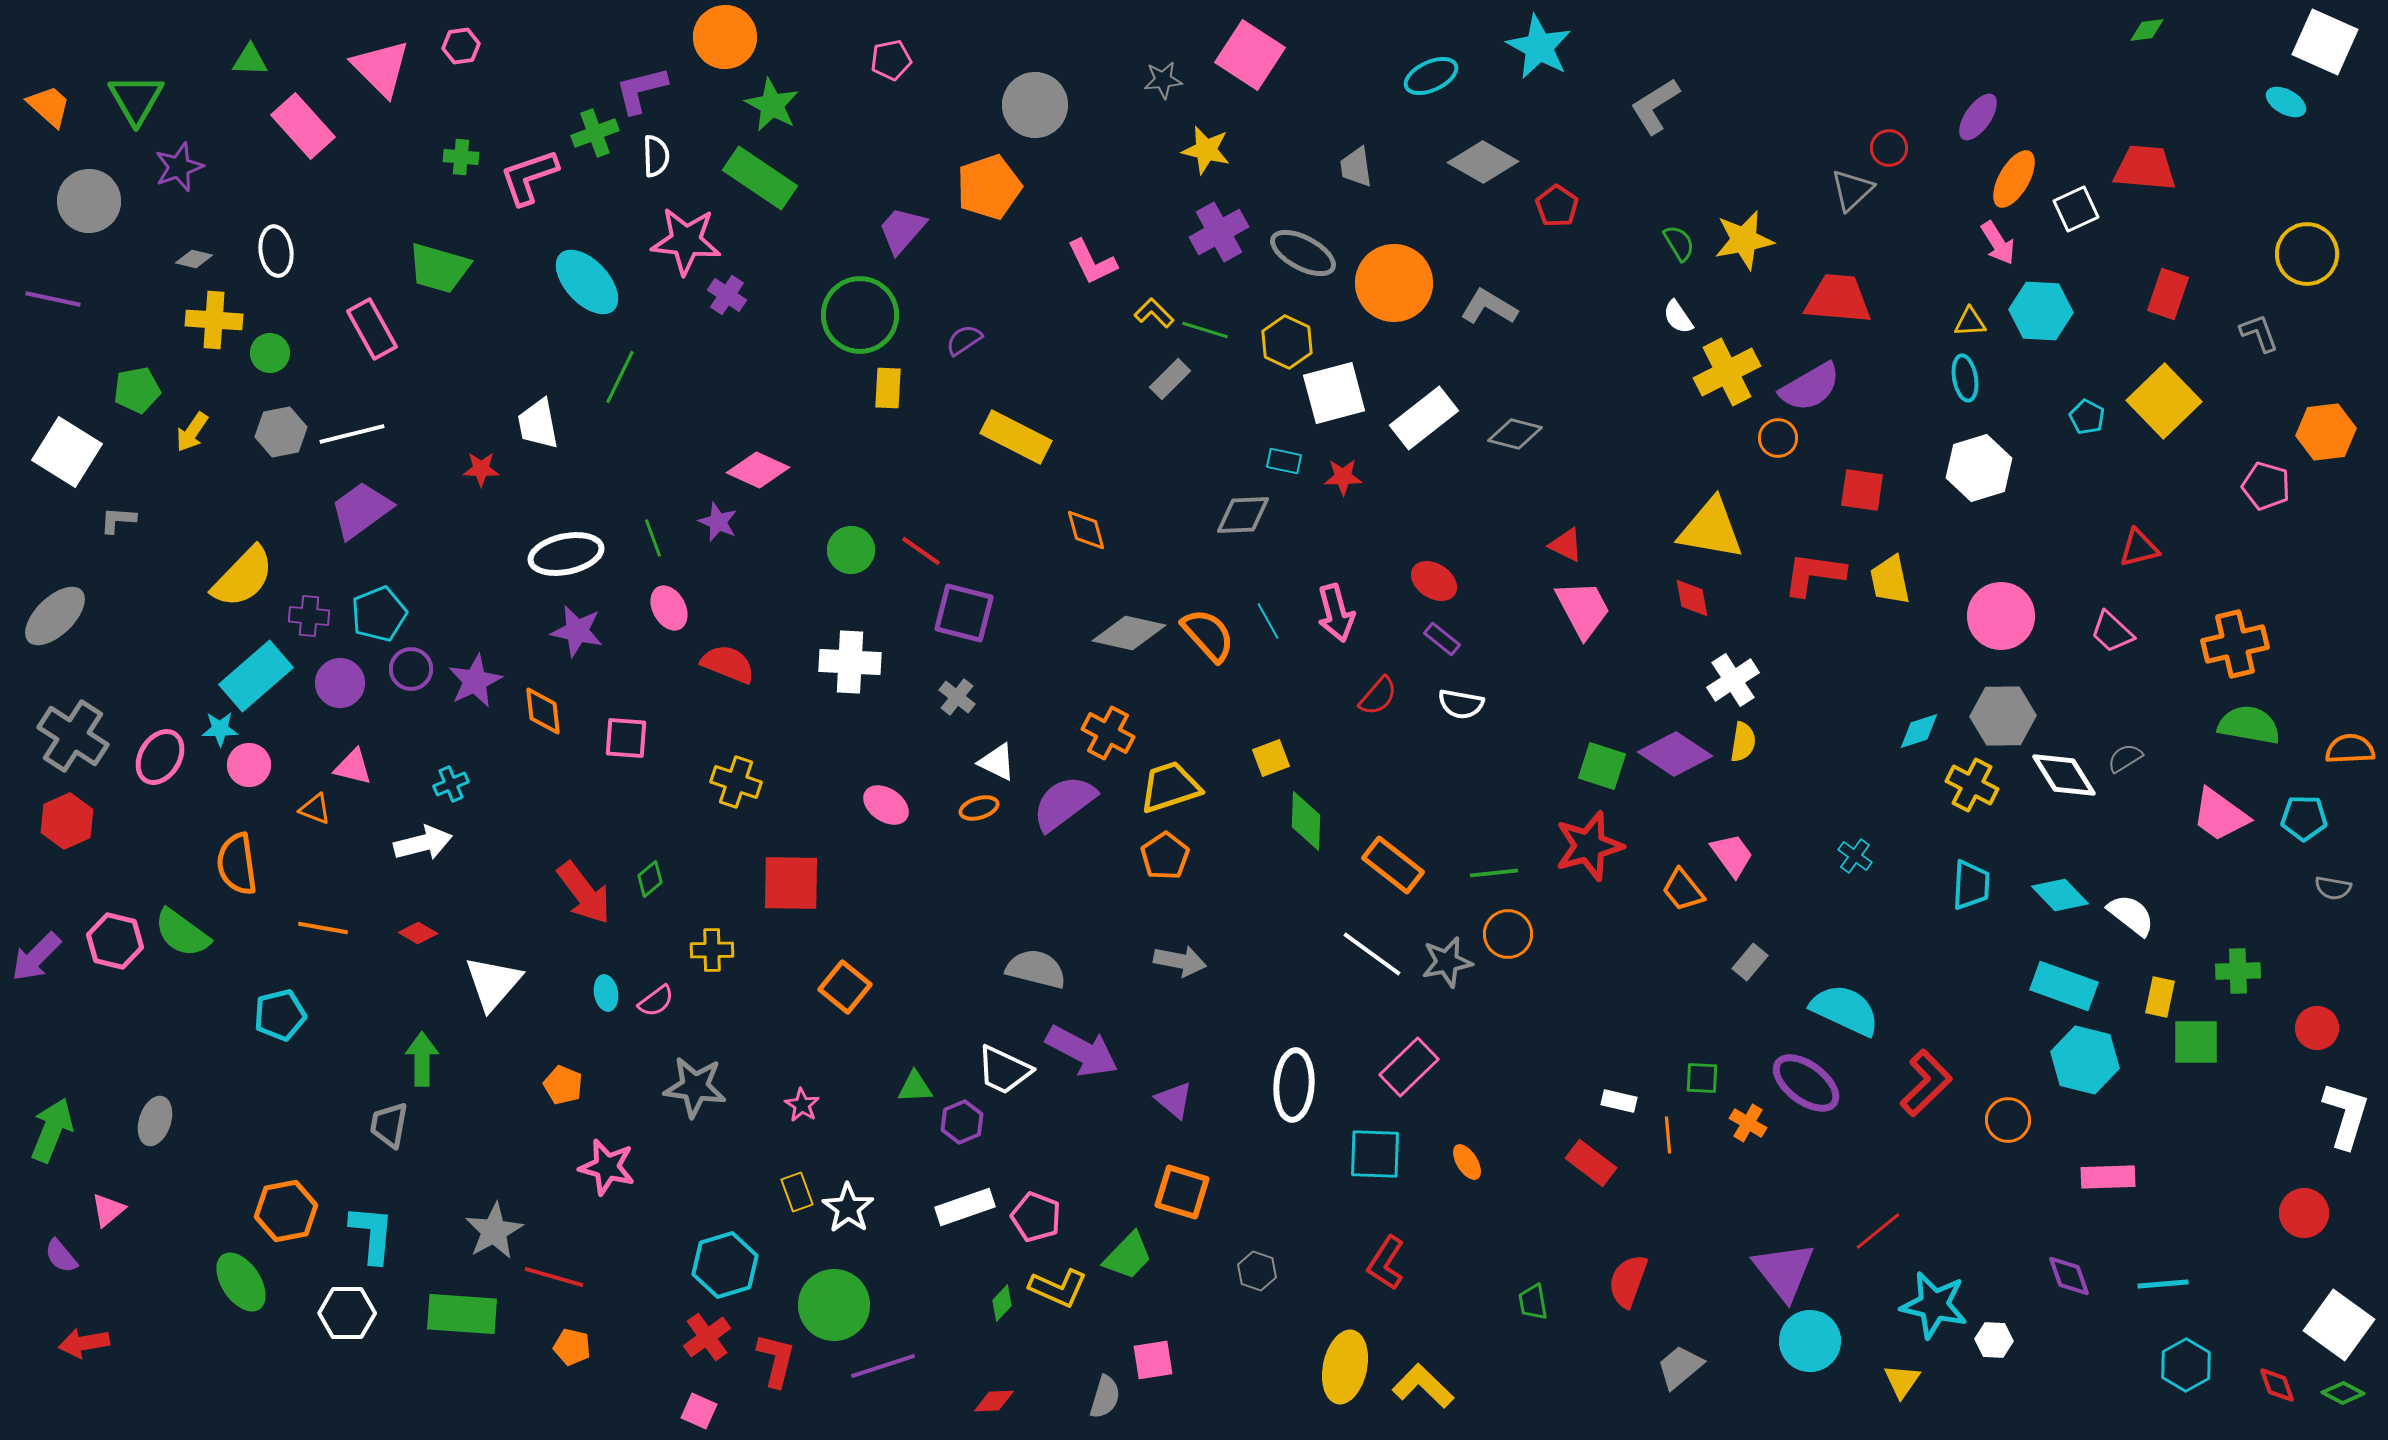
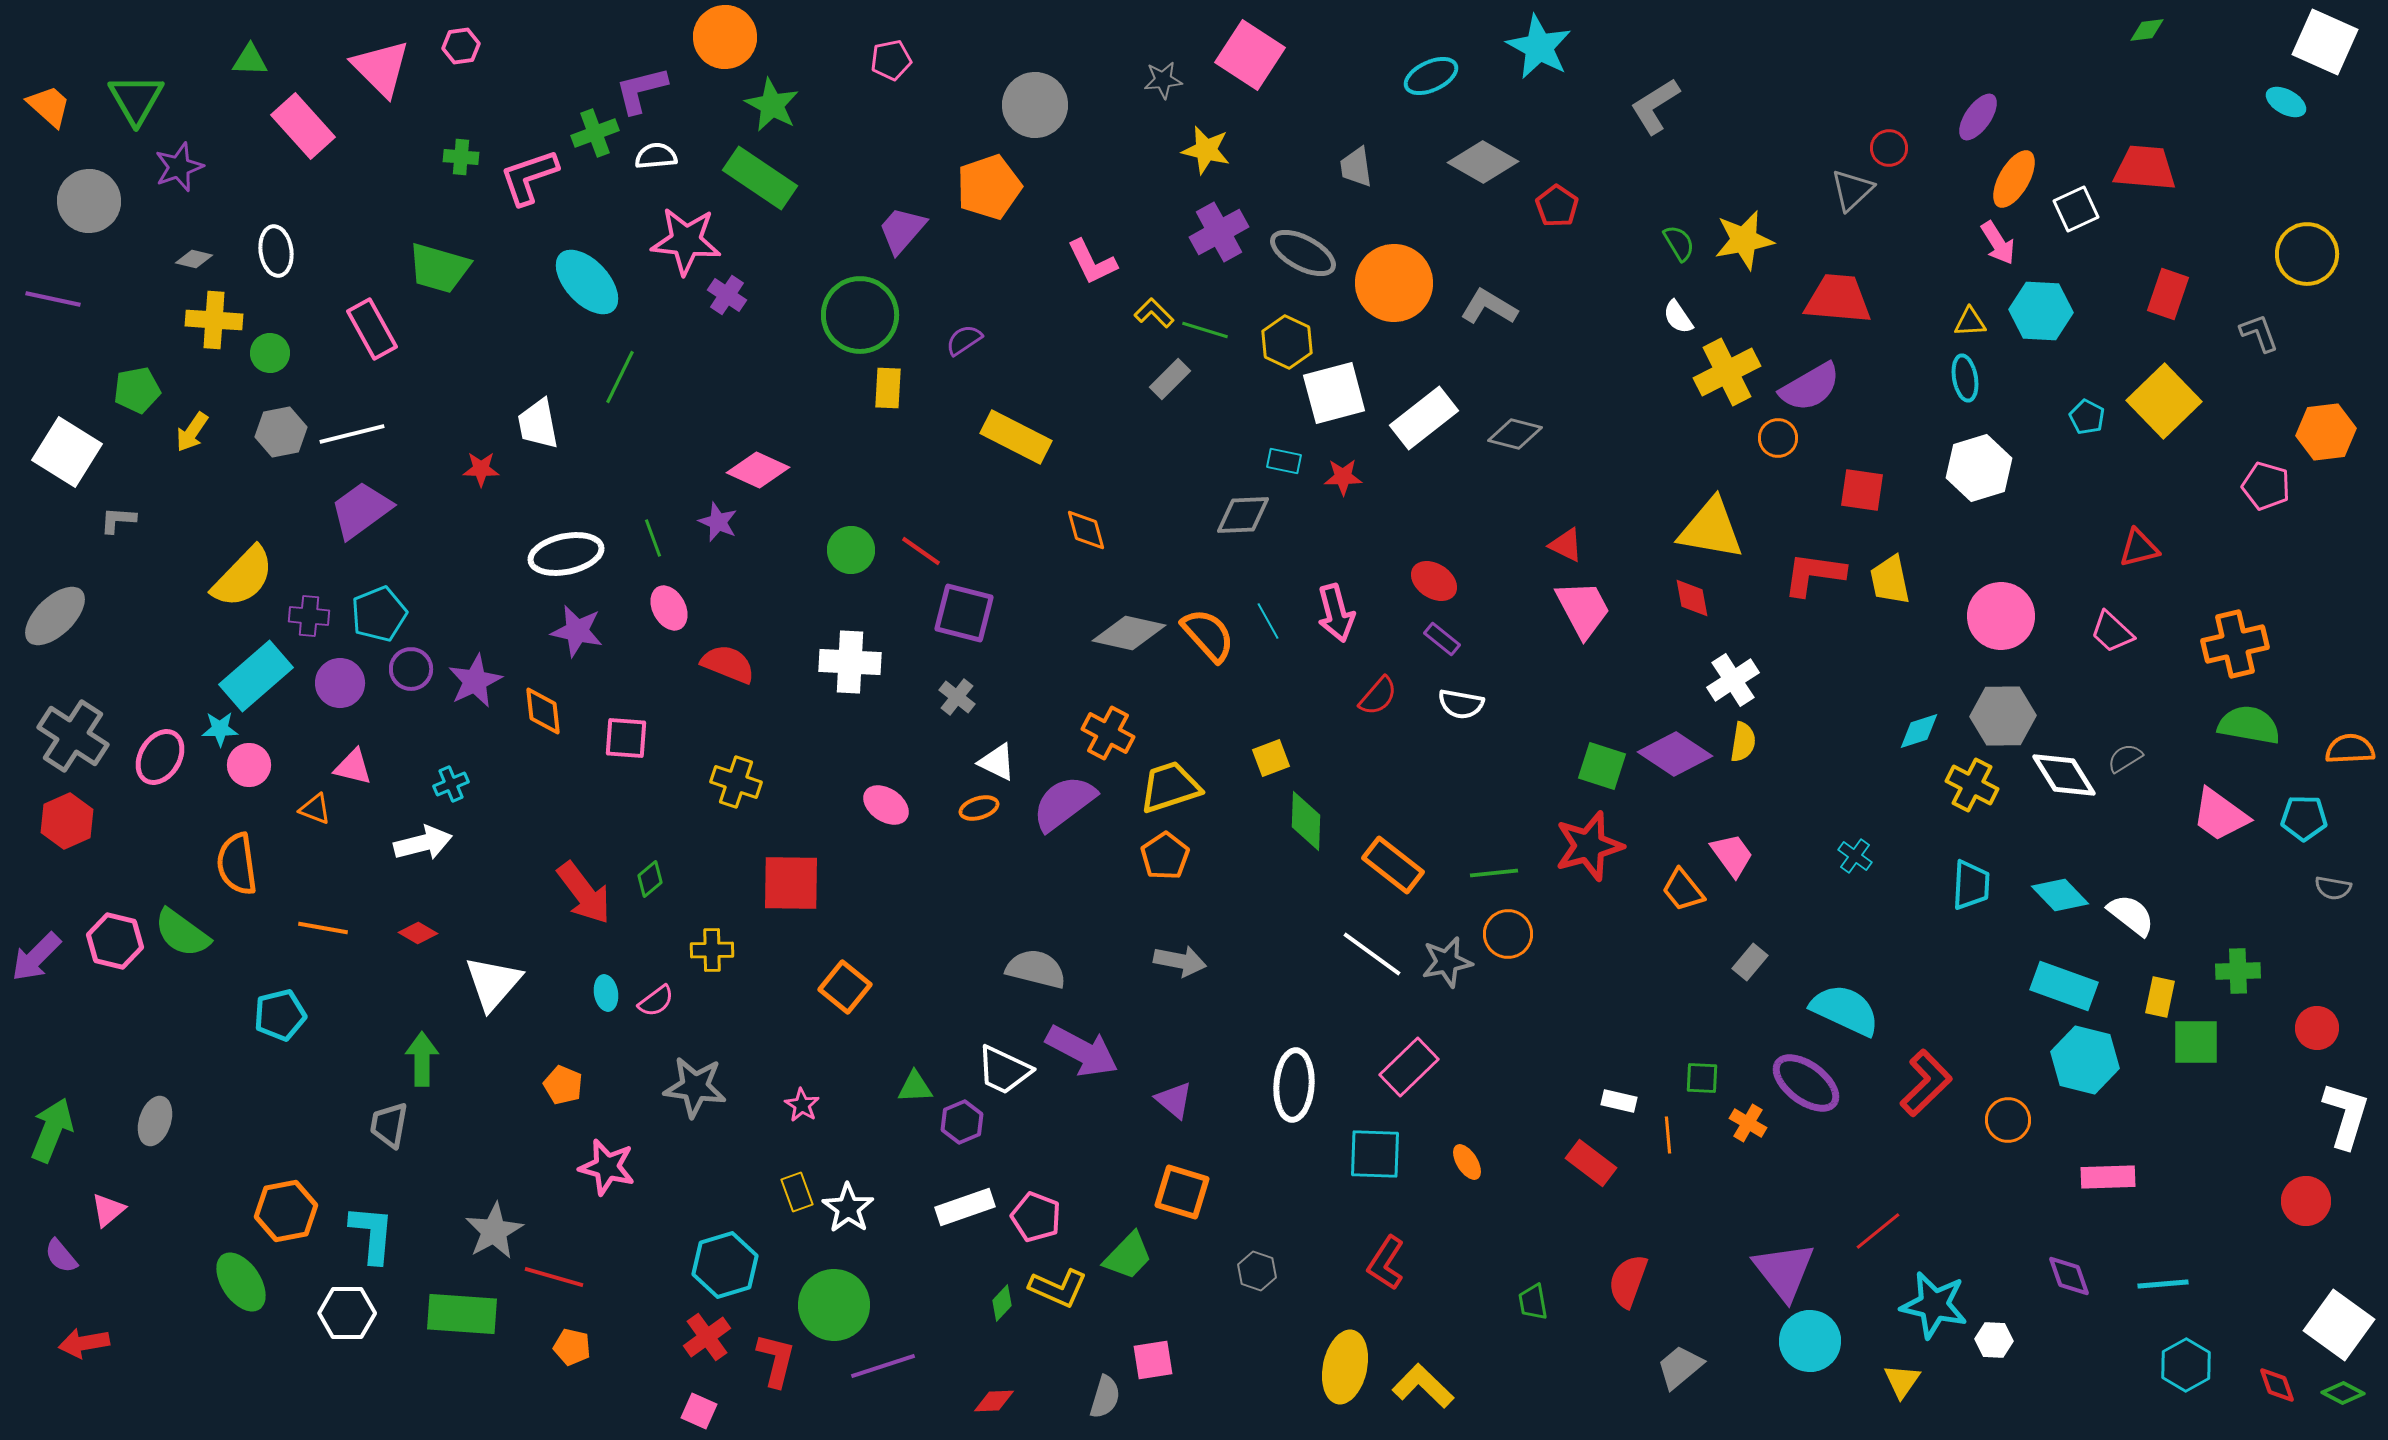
white semicircle at (656, 156): rotated 93 degrees counterclockwise
red circle at (2304, 1213): moved 2 px right, 12 px up
